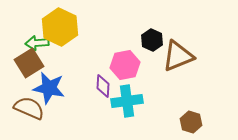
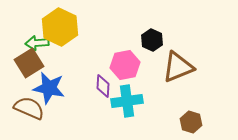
brown triangle: moved 11 px down
